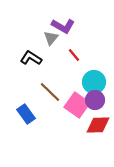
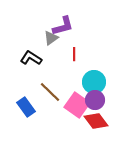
purple L-shape: rotated 45 degrees counterclockwise
gray triangle: rotated 14 degrees clockwise
red line: moved 1 px up; rotated 40 degrees clockwise
blue rectangle: moved 7 px up
red diamond: moved 2 px left, 4 px up; rotated 55 degrees clockwise
